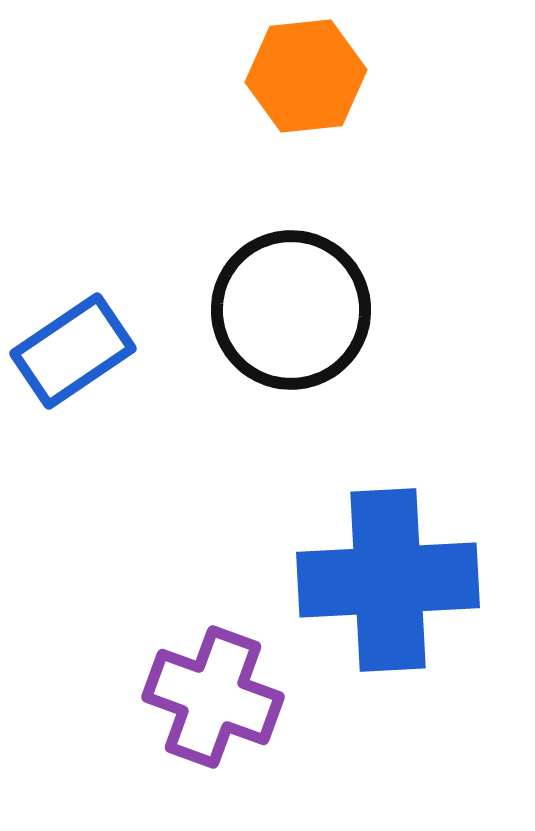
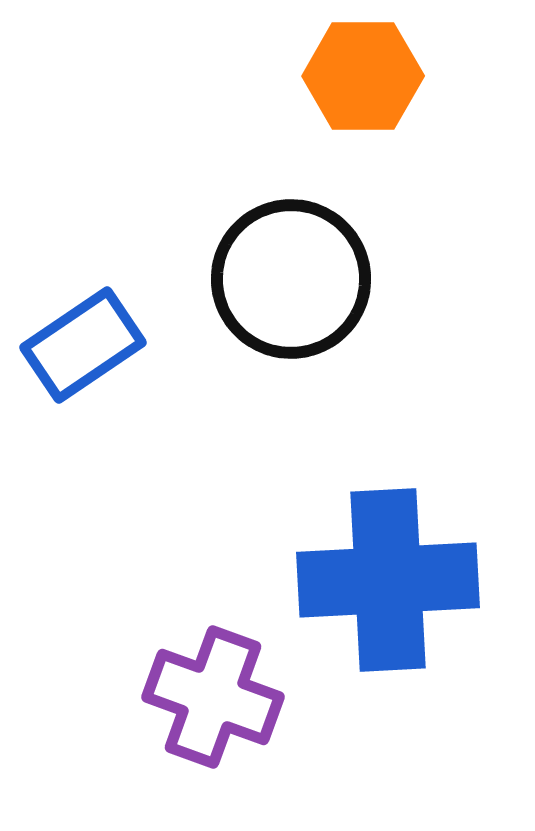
orange hexagon: moved 57 px right; rotated 6 degrees clockwise
black circle: moved 31 px up
blue rectangle: moved 10 px right, 6 px up
